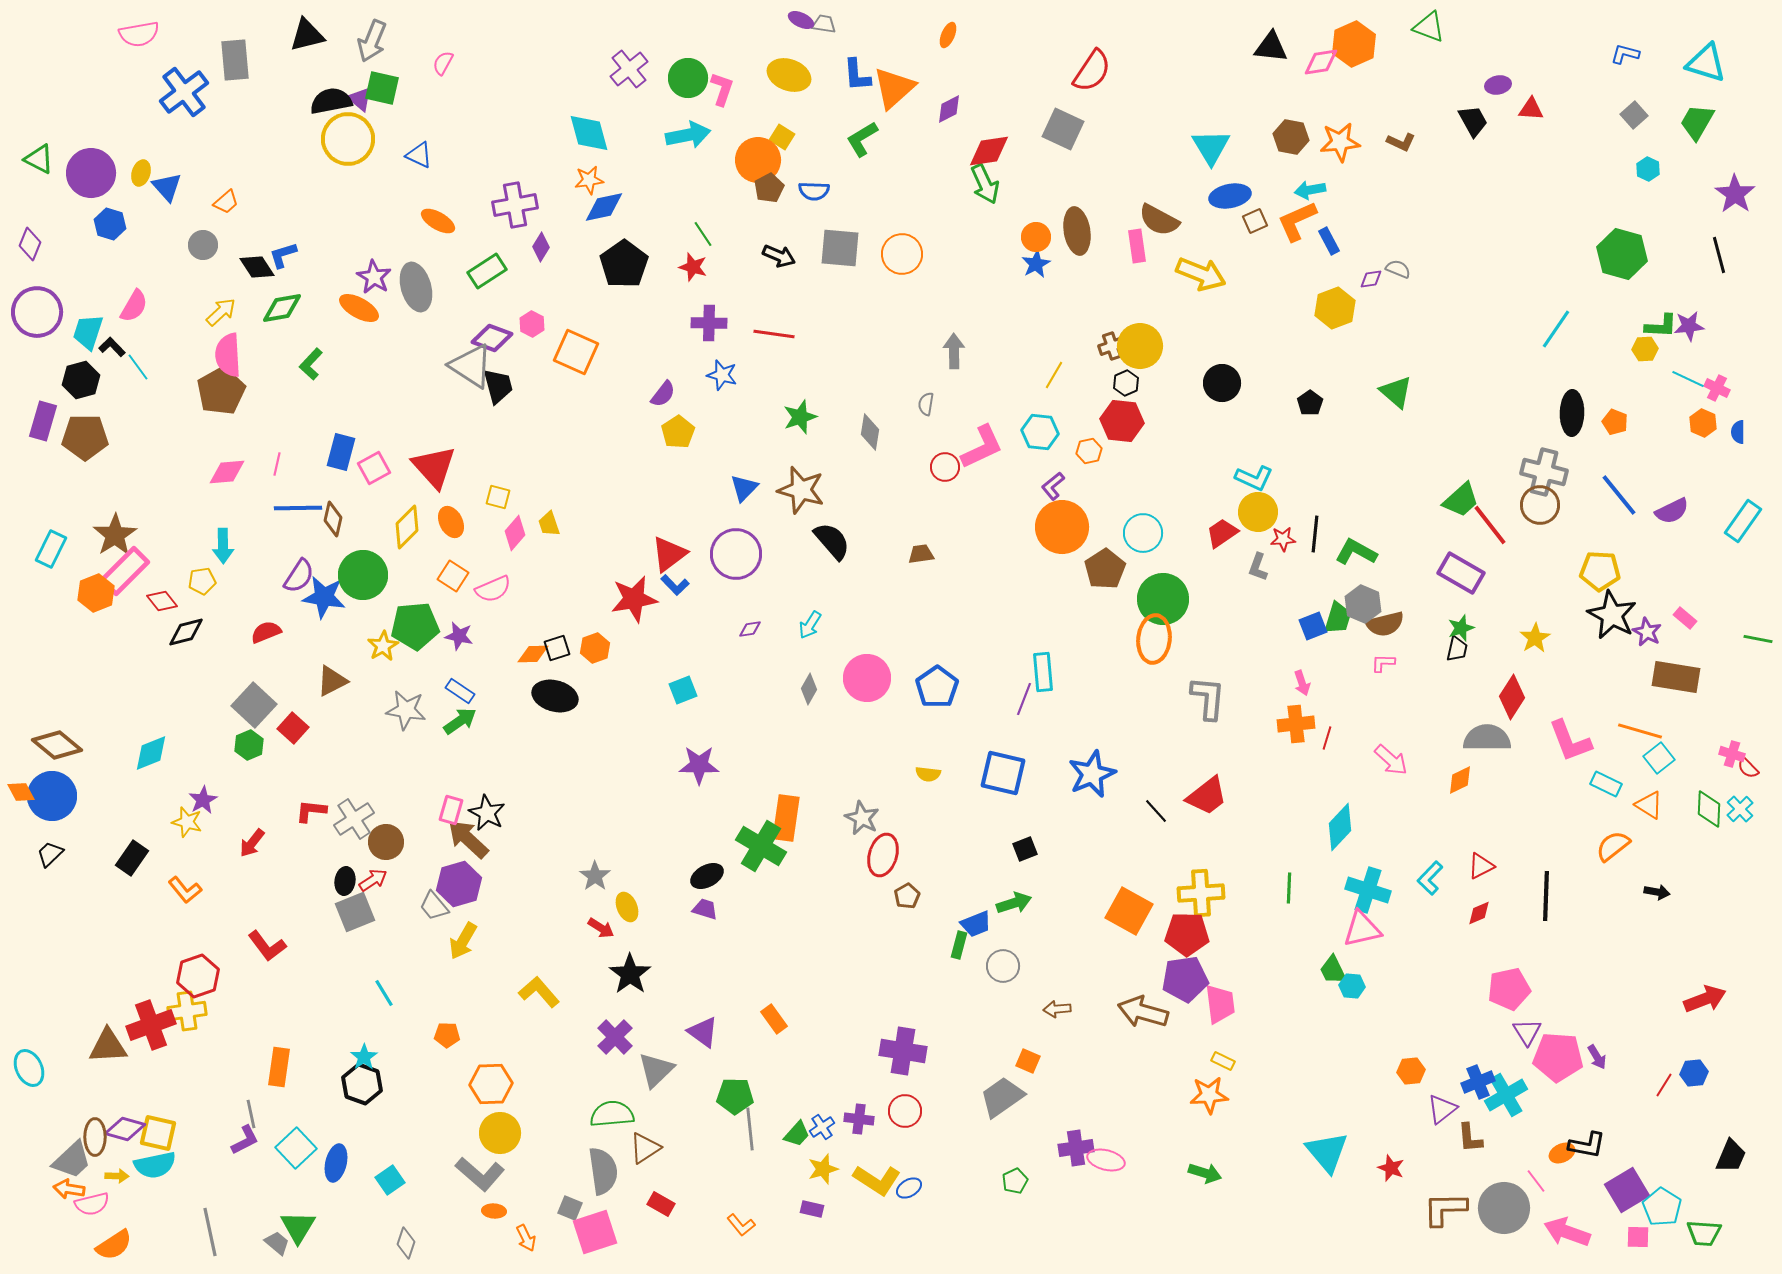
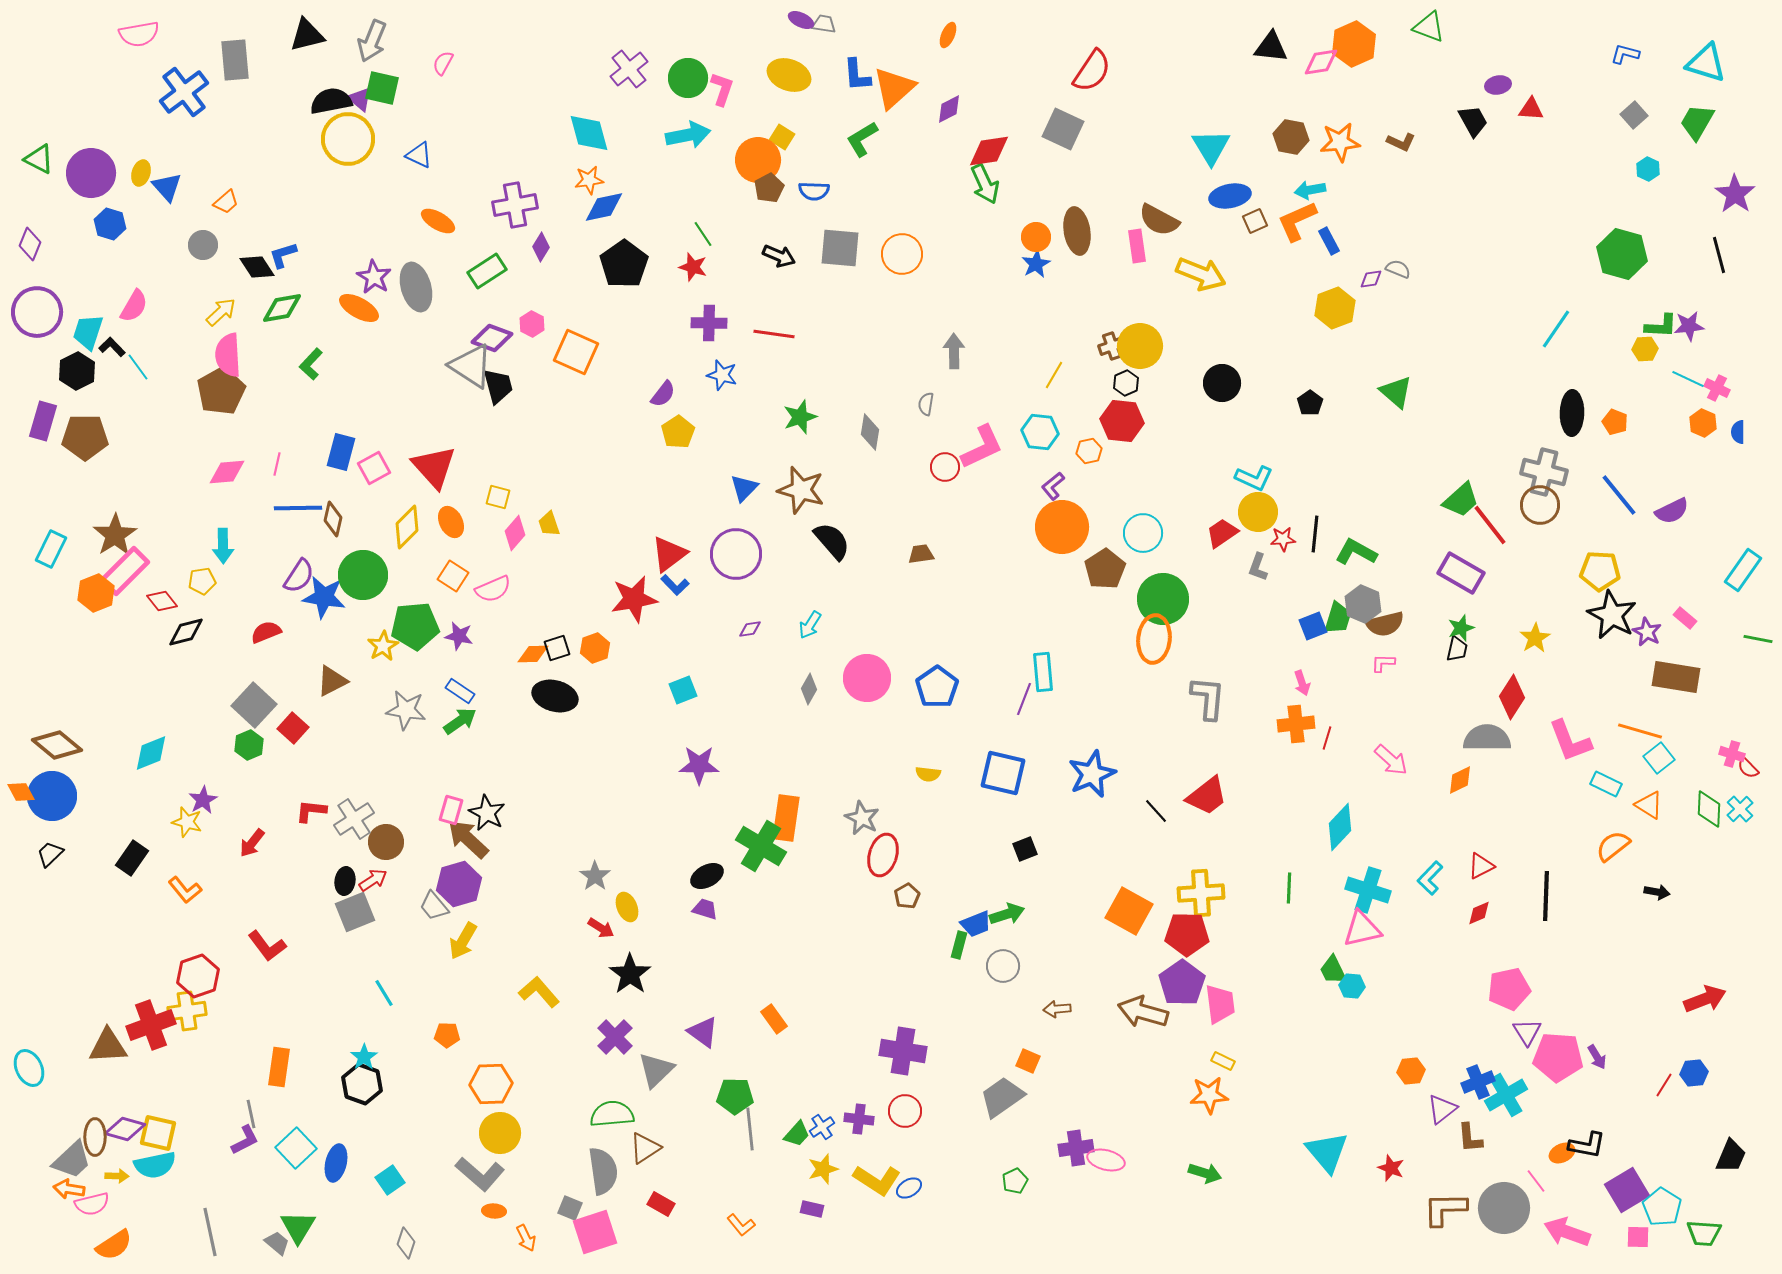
black hexagon at (81, 380): moved 4 px left, 9 px up; rotated 12 degrees counterclockwise
cyan rectangle at (1743, 521): moved 49 px down
green arrow at (1014, 903): moved 7 px left, 11 px down
purple pentagon at (1185, 979): moved 3 px left, 4 px down; rotated 27 degrees counterclockwise
